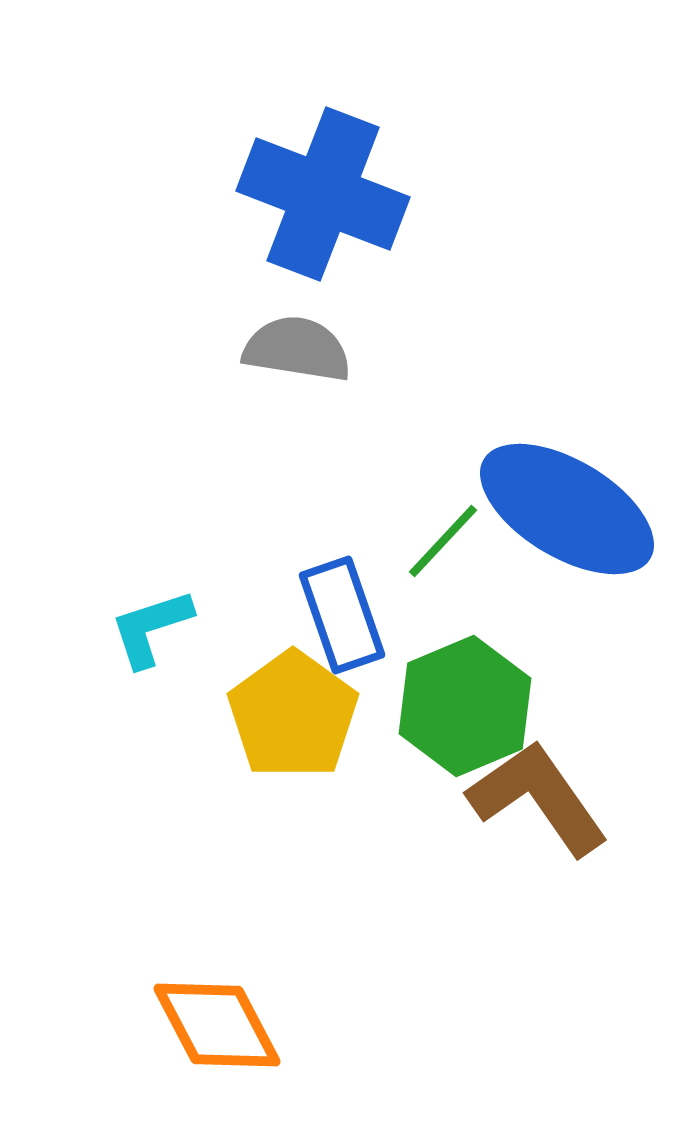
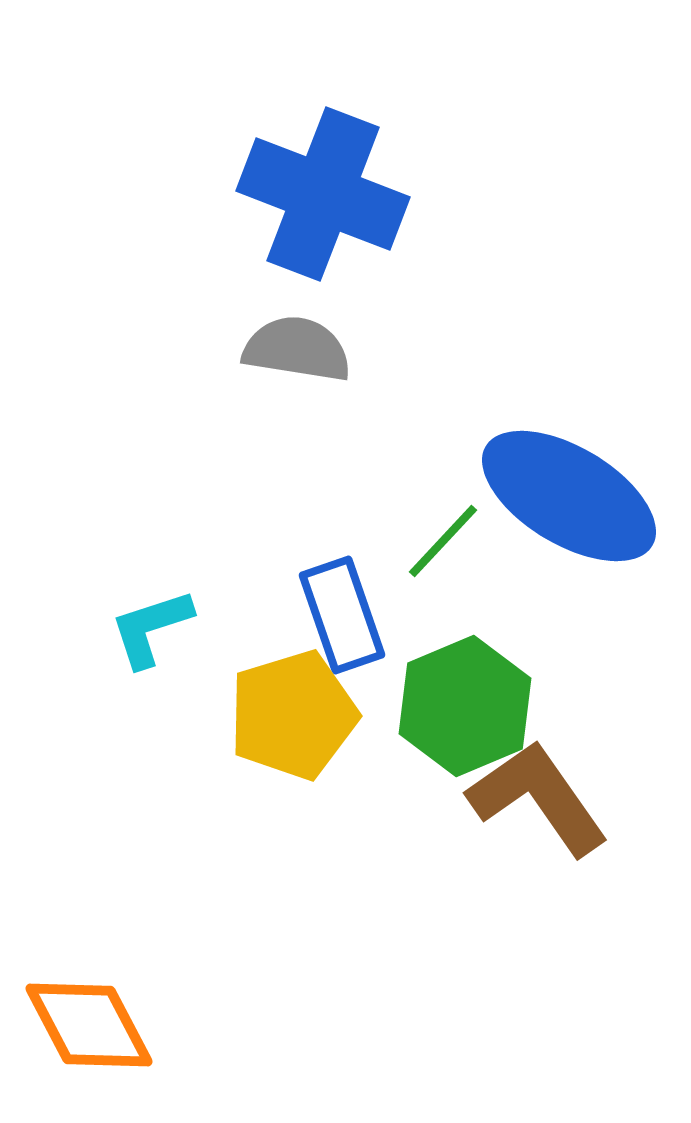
blue ellipse: moved 2 px right, 13 px up
yellow pentagon: rotated 19 degrees clockwise
orange diamond: moved 128 px left
